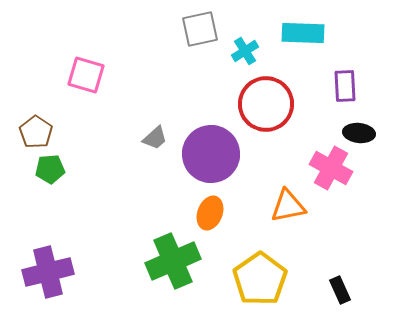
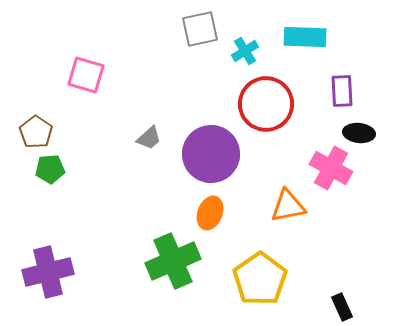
cyan rectangle: moved 2 px right, 4 px down
purple rectangle: moved 3 px left, 5 px down
gray trapezoid: moved 6 px left
black rectangle: moved 2 px right, 17 px down
